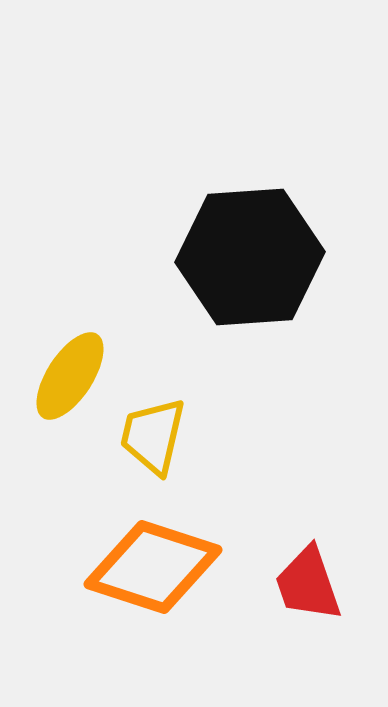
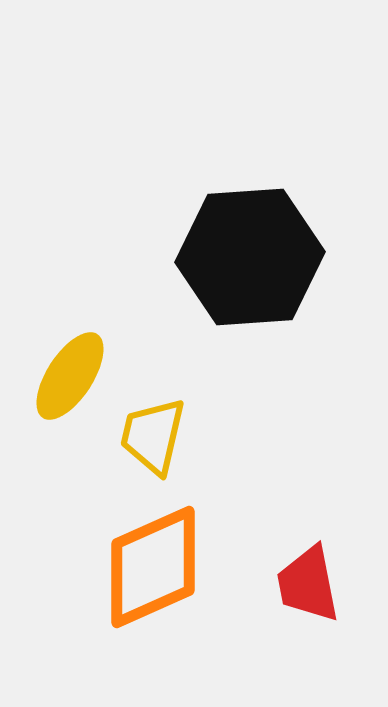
orange diamond: rotated 42 degrees counterclockwise
red trapezoid: rotated 8 degrees clockwise
